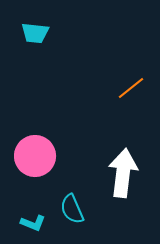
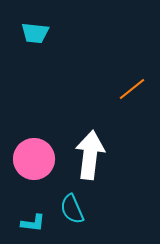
orange line: moved 1 px right, 1 px down
pink circle: moved 1 px left, 3 px down
white arrow: moved 33 px left, 18 px up
cyan L-shape: rotated 15 degrees counterclockwise
